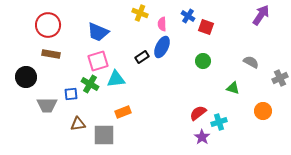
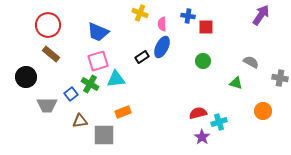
blue cross: rotated 24 degrees counterclockwise
red square: rotated 21 degrees counterclockwise
brown rectangle: rotated 30 degrees clockwise
gray cross: rotated 35 degrees clockwise
green triangle: moved 3 px right, 5 px up
blue square: rotated 32 degrees counterclockwise
red semicircle: rotated 24 degrees clockwise
brown triangle: moved 2 px right, 3 px up
